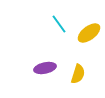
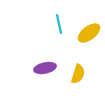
cyan line: rotated 24 degrees clockwise
